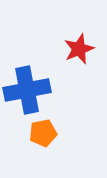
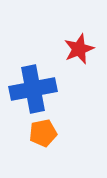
blue cross: moved 6 px right, 1 px up
